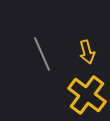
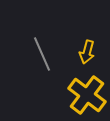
yellow arrow: rotated 30 degrees clockwise
